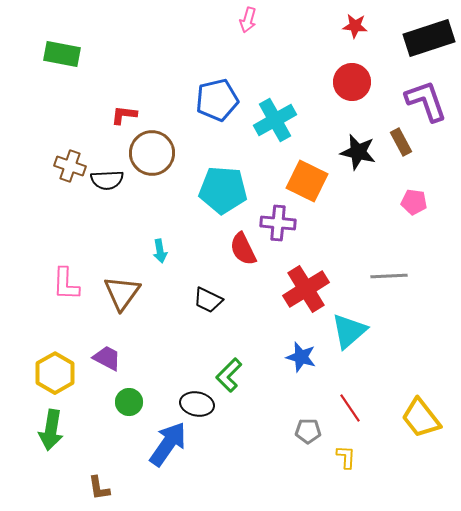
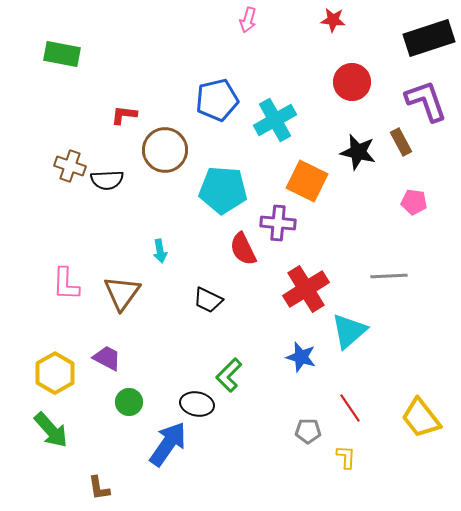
red star: moved 22 px left, 6 px up
brown circle: moved 13 px right, 3 px up
green arrow: rotated 51 degrees counterclockwise
